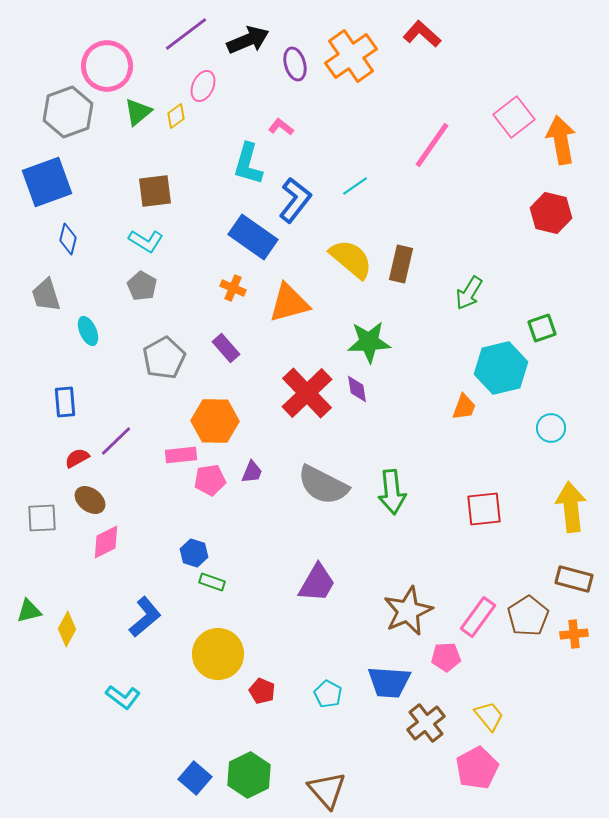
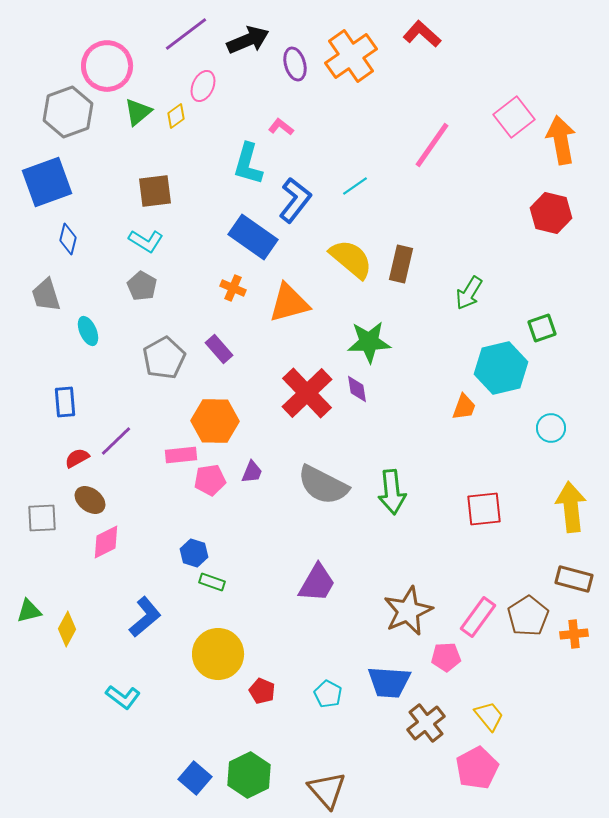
purple rectangle at (226, 348): moved 7 px left, 1 px down
